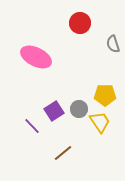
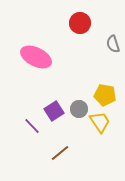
yellow pentagon: rotated 10 degrees clockwise
brown line: moved 3 px left
